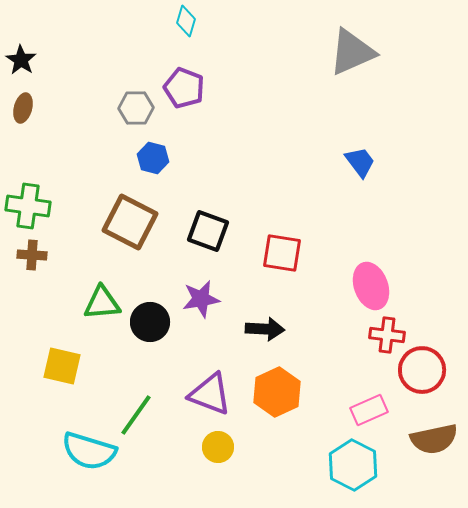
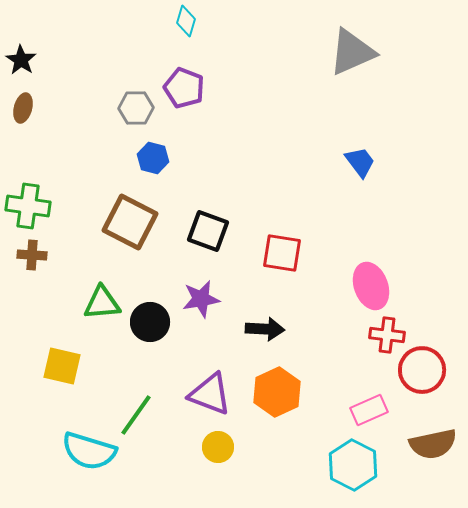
brown semicircle: moved 1 px left, 5 px down
